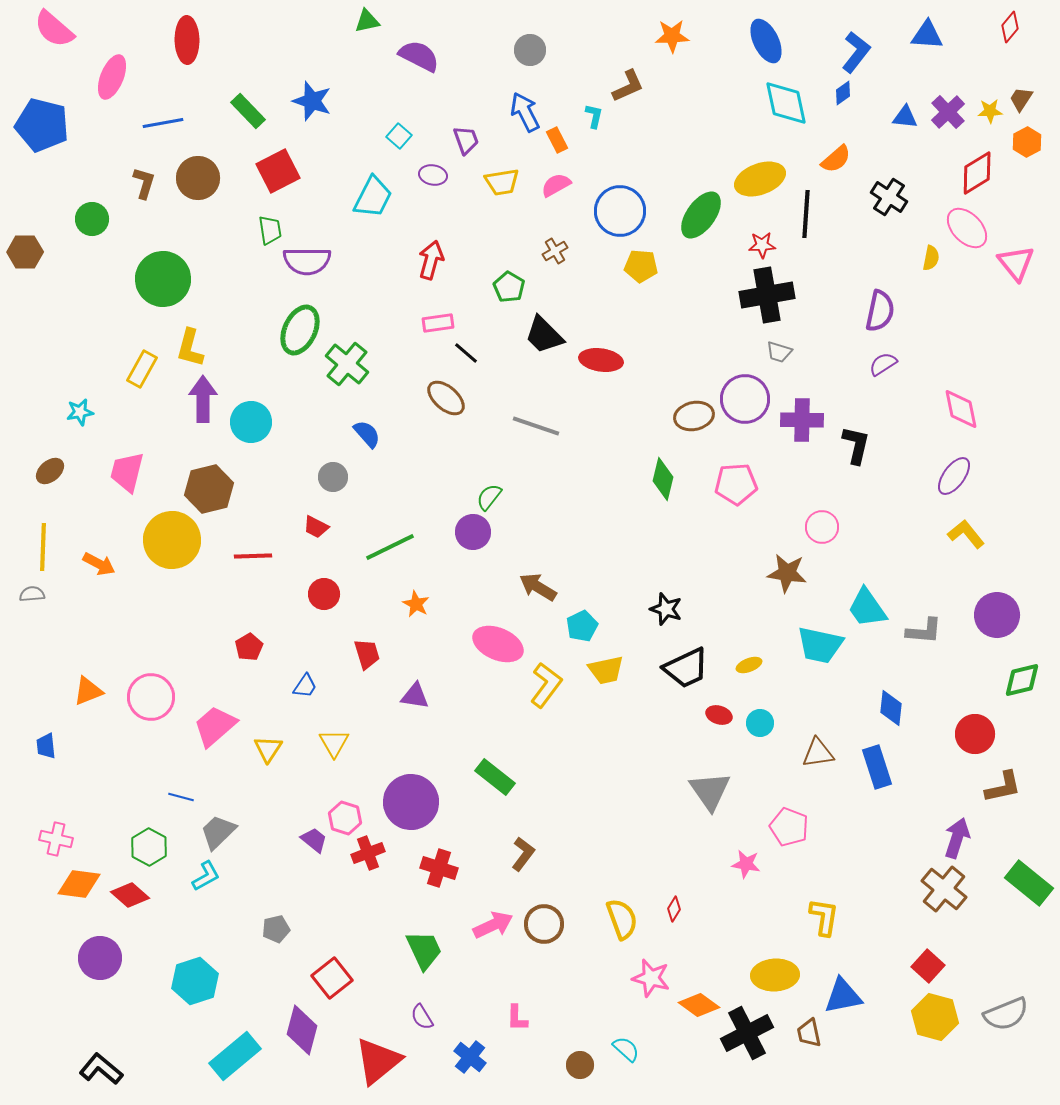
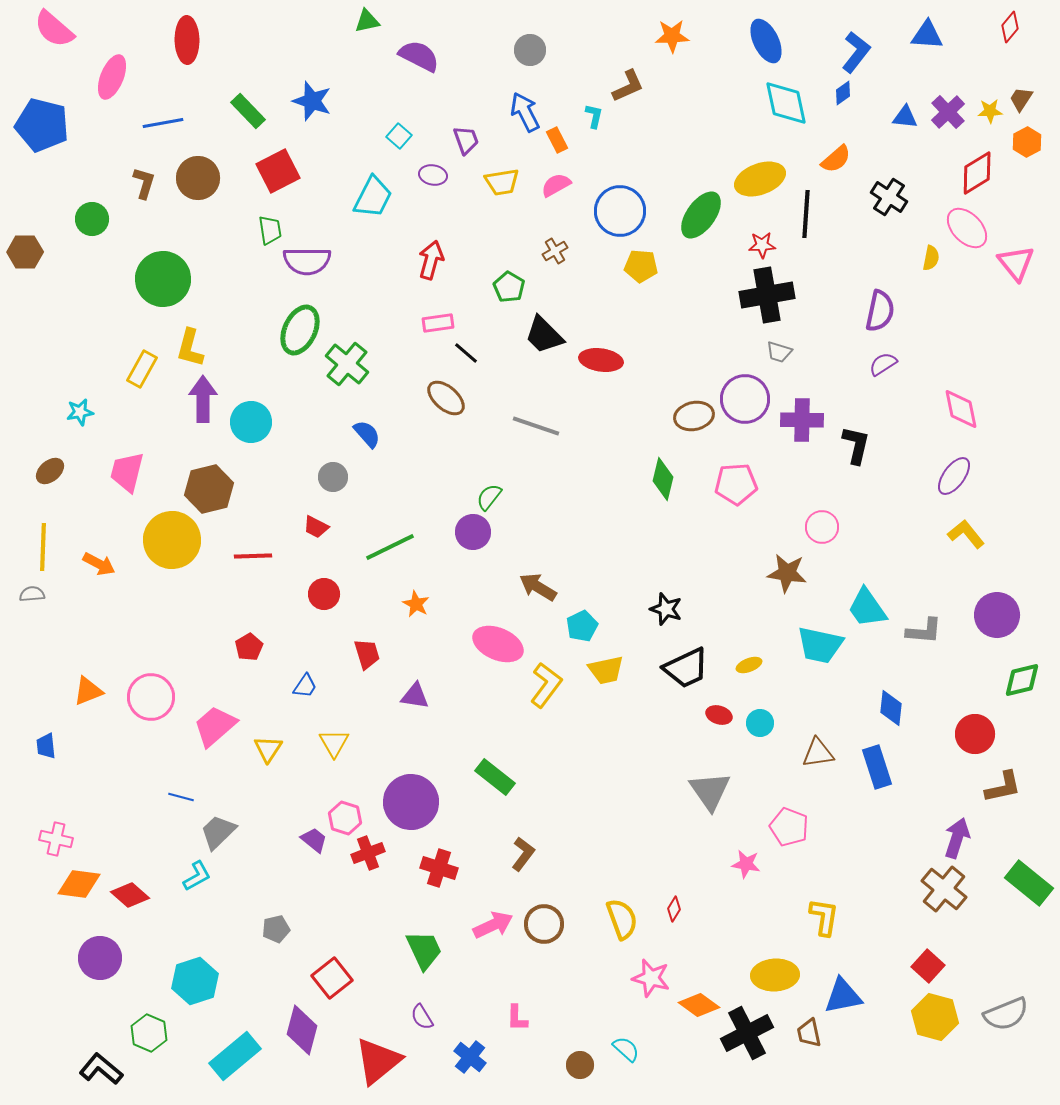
green hexagon at (149, 847): moved 186 px down; rotated 6 degrees counterclockwise
cyan L-shape at (206, 876): moved 9 px left
